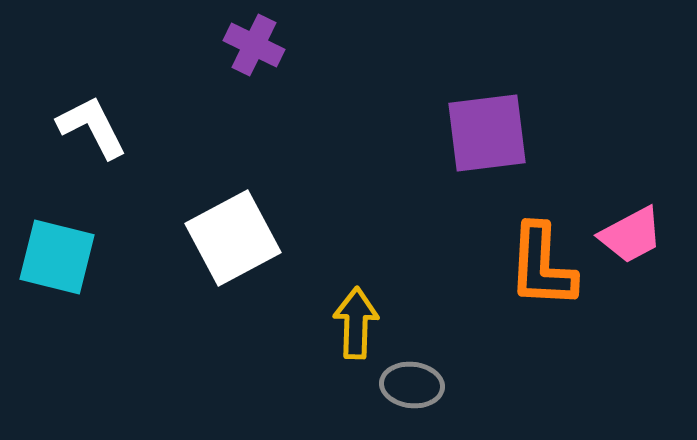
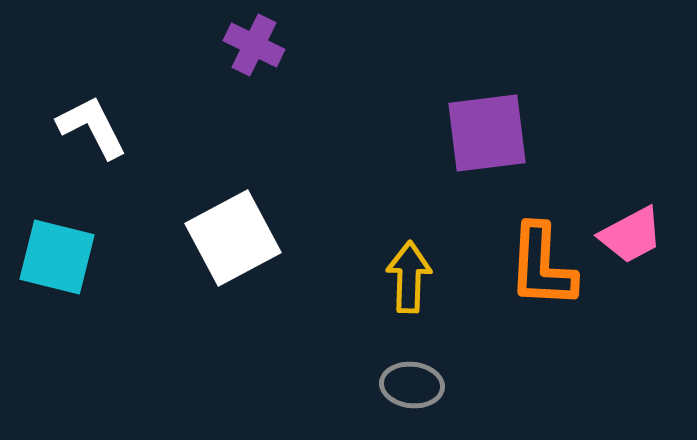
yellow arrow: moved 53 px right, 46 px up
